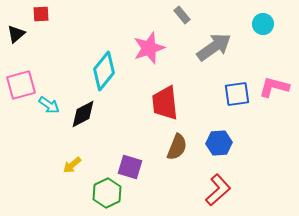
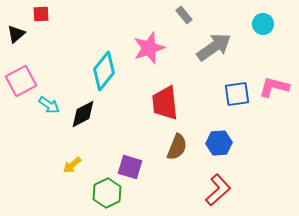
gray rectangle: moved 2 px right
pink square: moved 4 px up; rotated 12 degrees counterclockwise
